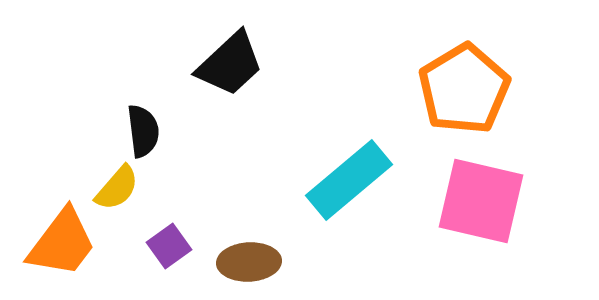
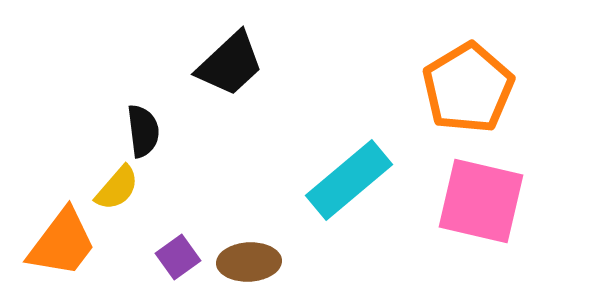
orange pentagon: moved 4 px right, 1 px up
purple square: moved 9 px right, 11 px down
